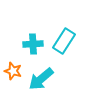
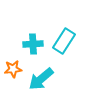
orange star: moved 2 px up; rotated 24 degrees counterclockwise
